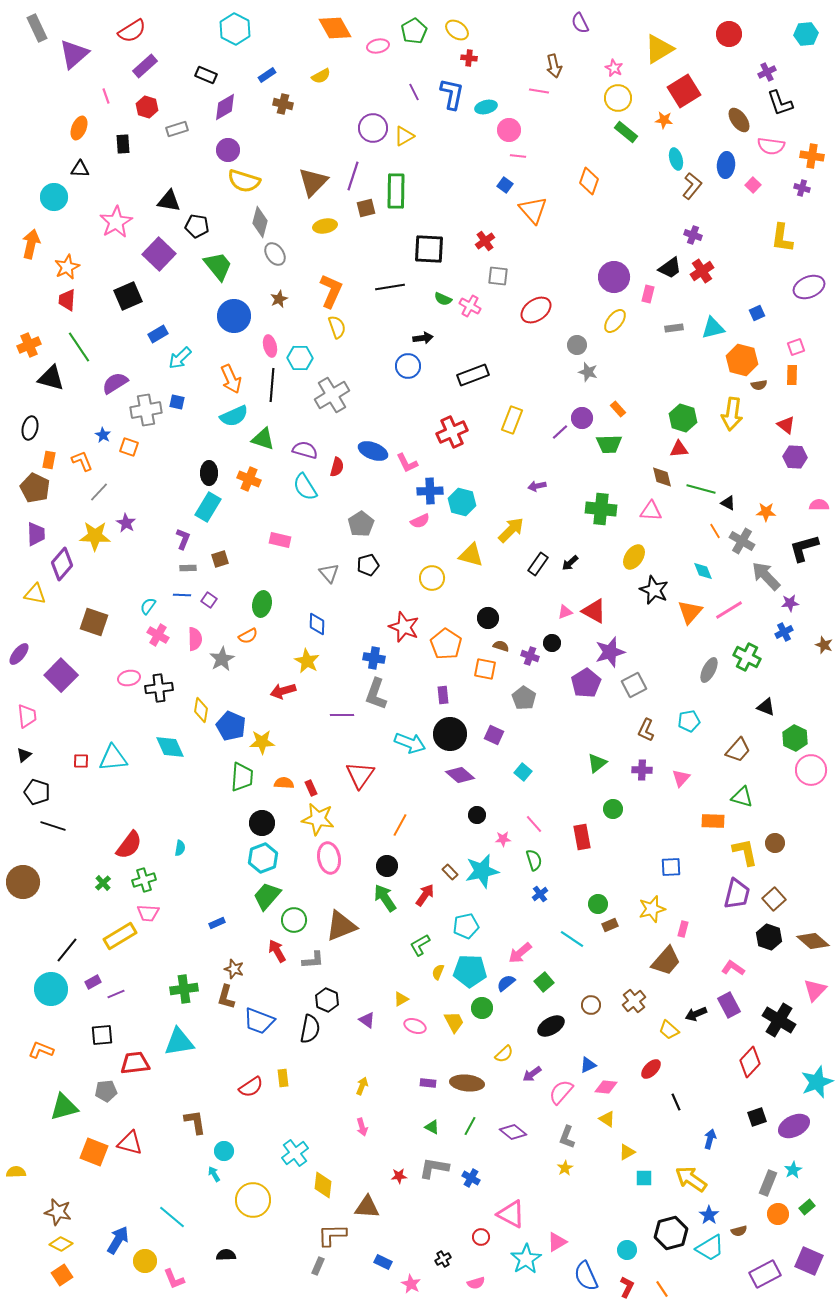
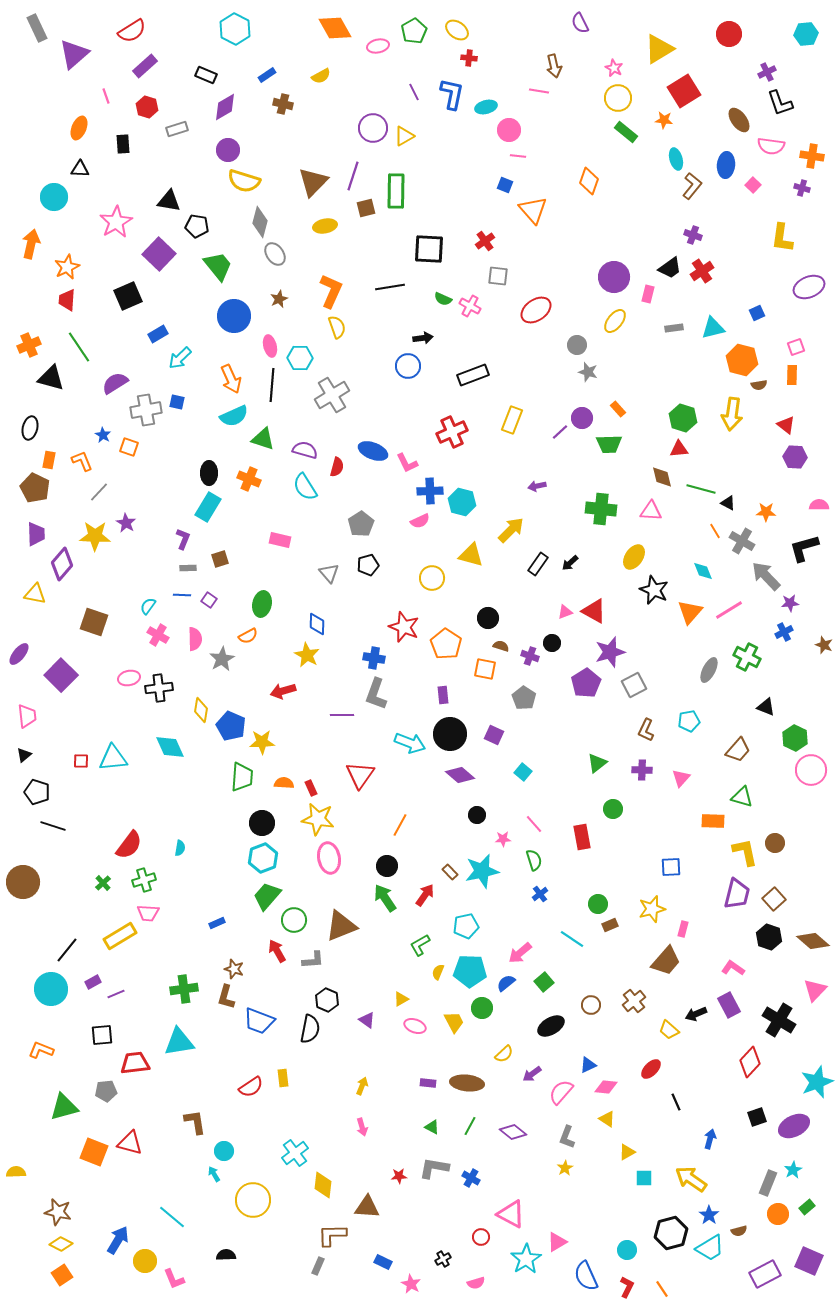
blue square at (505, 185): rotated 14 degrees counterclockwise
yellow star at (307, 661): moved 6 px up
